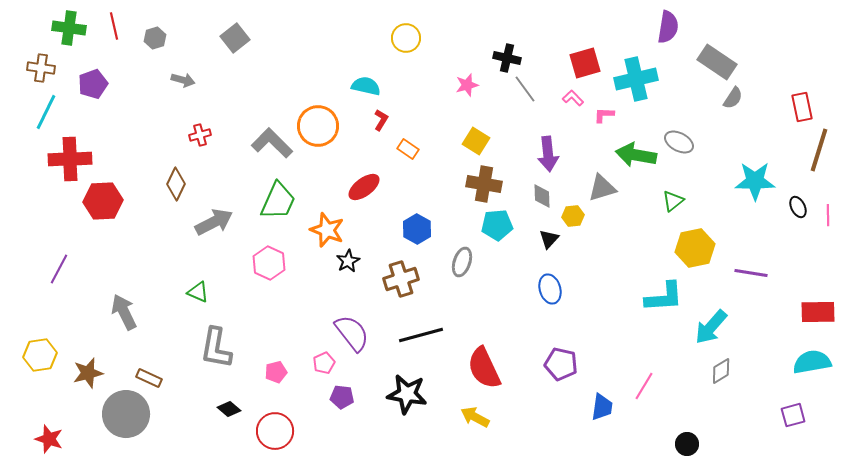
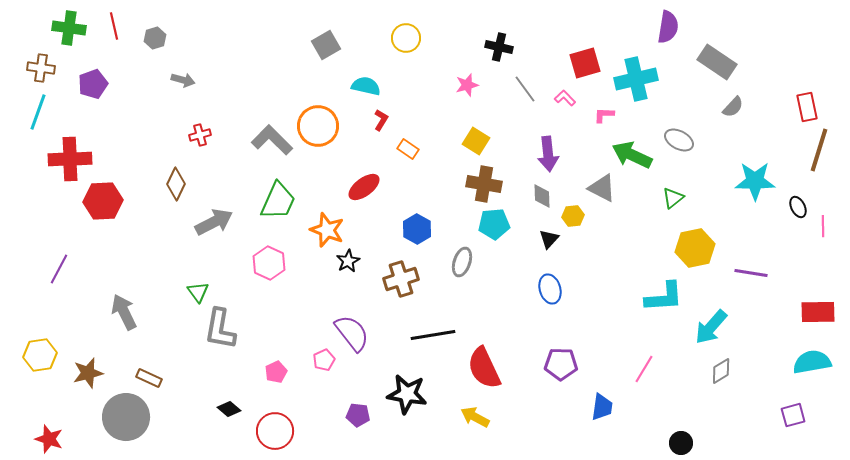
gray square at (235, 38): moved 91 px right, 7 px down; rotated 8 degrees clockwise
black cross at (507, 58): moved 8 px left, 11 px up
pink L-shape at (573, 98): moved 8 px left
gray semicircle at (733, 98): moved 9 px down; rotated 10 degrees clockwise
red rectangle at (802, 107): moved 5 px right
cyan line at (46, 112): moved 8 px left; rotated 6 degrees counterclockwise
gray ellipse at (679, 142): moved 2 px up
gray L-shape at (272, 143): moved 3 px up
green arrow at (636, 155): moved 4 px left; rotated 15 degrees clockwise
gray triangle at (602, 188): rotated 44 degrees clockwise
green triangle at (673, 201): moved 3 px up
pink line at (828, 215): moved 5 px left, 11 px down
cyan pentagon at (497, 225): moved 3 px left, 1 px up
green triangle at (198, 292): rotated 30 degrees clockwise
black line at (421, 335): moved 12 px right; rotated 6 degrees clockwise
gray L-shape at (216, 348): moved 4 px right, 19 px up
pink pentagon at (324, 363): moved 3 px up
purple pentagon at (561, 364): rotated 12 degrees counterclockwise
pink pentagon at (276, 372): rotated 10 degrees counterclockwise
pink line at (644, 386): moved 17 px up
purple pentagon at (342, 397): moved 16 px right, 18 px down
gray circle at (126, 414): moved 3 px down
black circle at (687, 444): moved 6 px left, 1 px up
